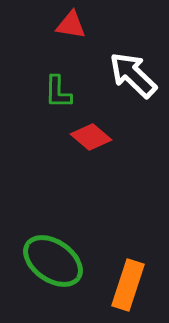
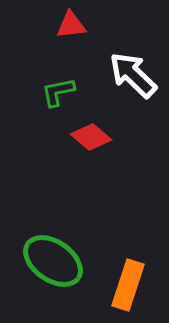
red triangle: rotated 16 degrees counterclockwise
green L-shape: rotated 78 degrees clockwise
